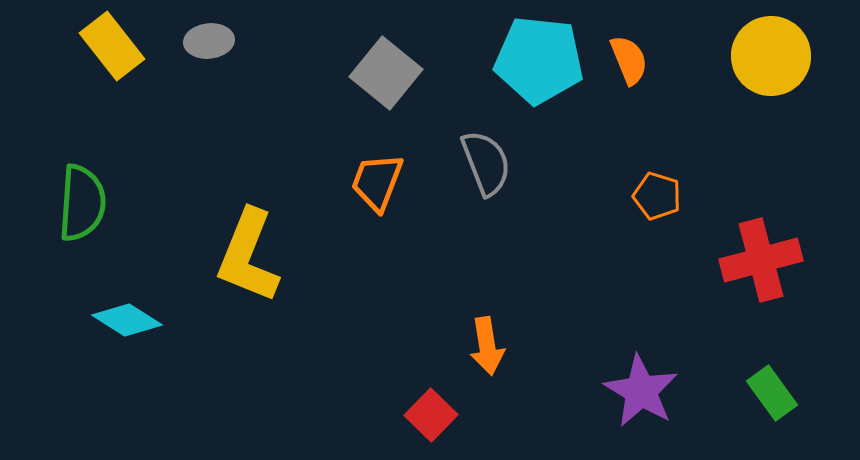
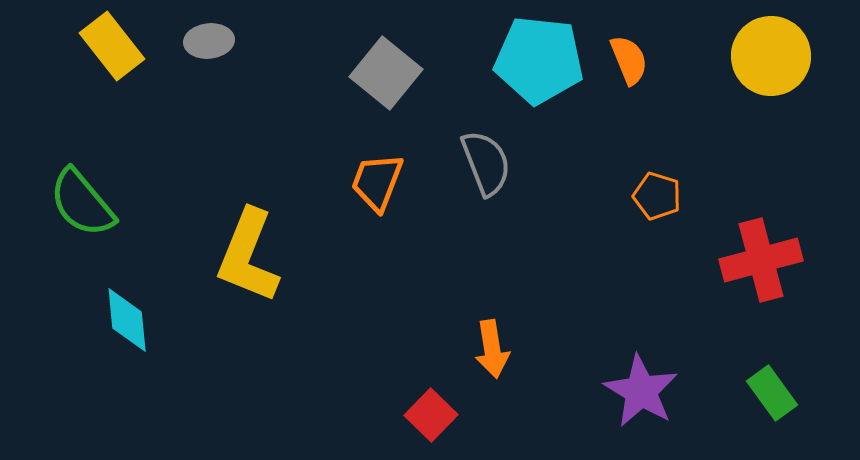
green semicircle: rotated 136 degrees clockwise
cyan diamond: rotated 52 degrees clockwise
orange arrow: moved 5 px right, 3 px down
